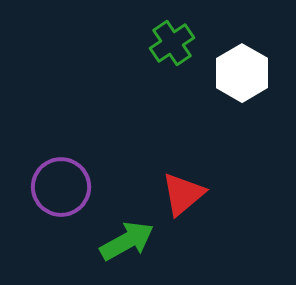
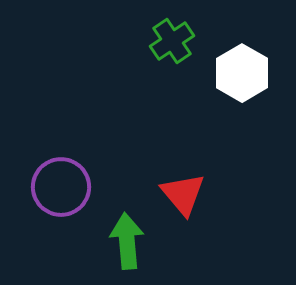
green cross: moved 2 px up
red triangle: rotated 30 degrees counterclockwise
green arrow: rotated 66 degrees counterclockwise
